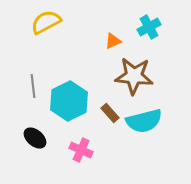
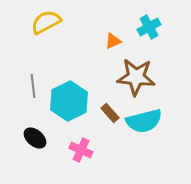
brown star: moved 2 px right, 1 px down
